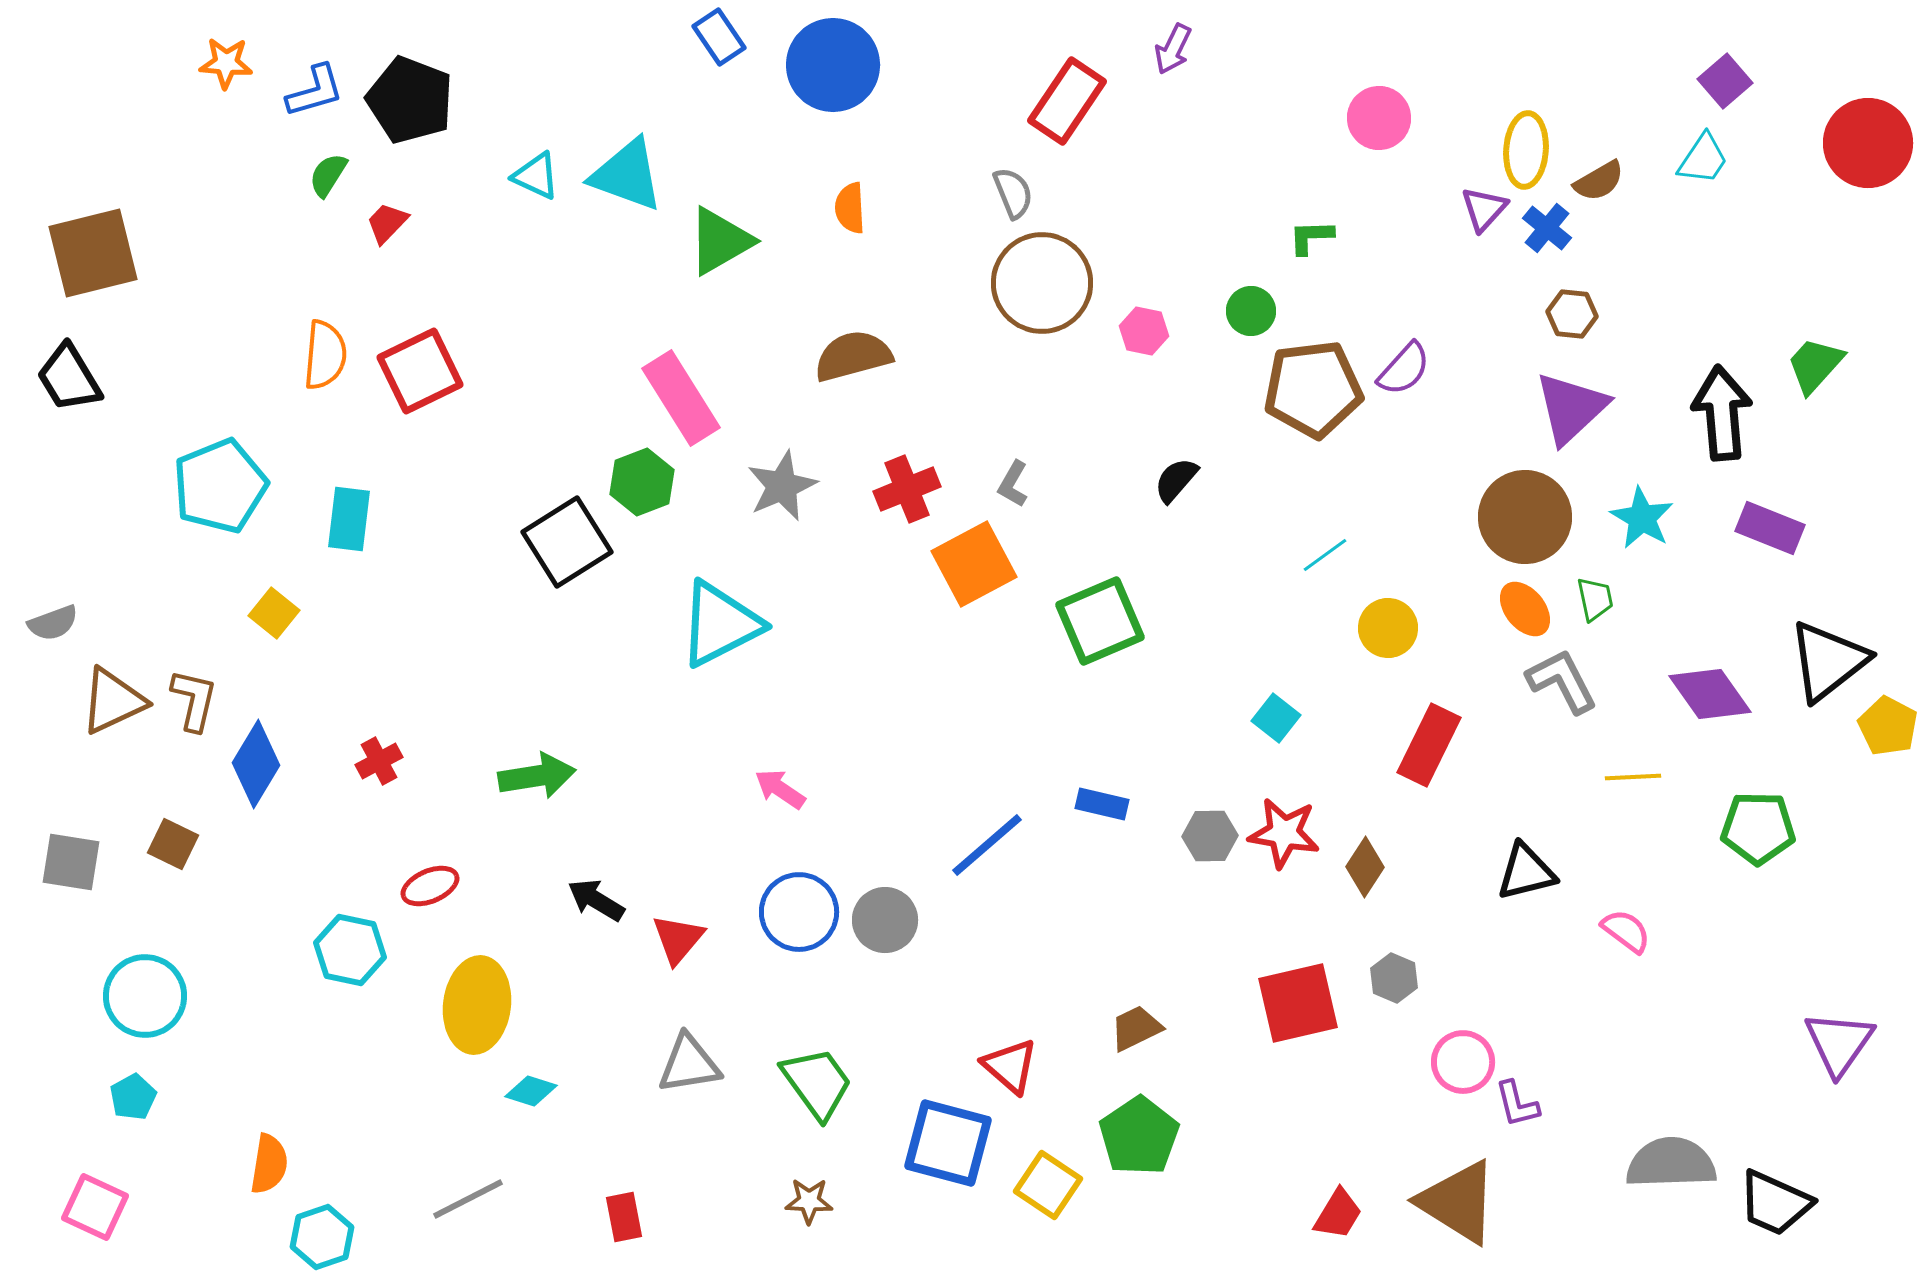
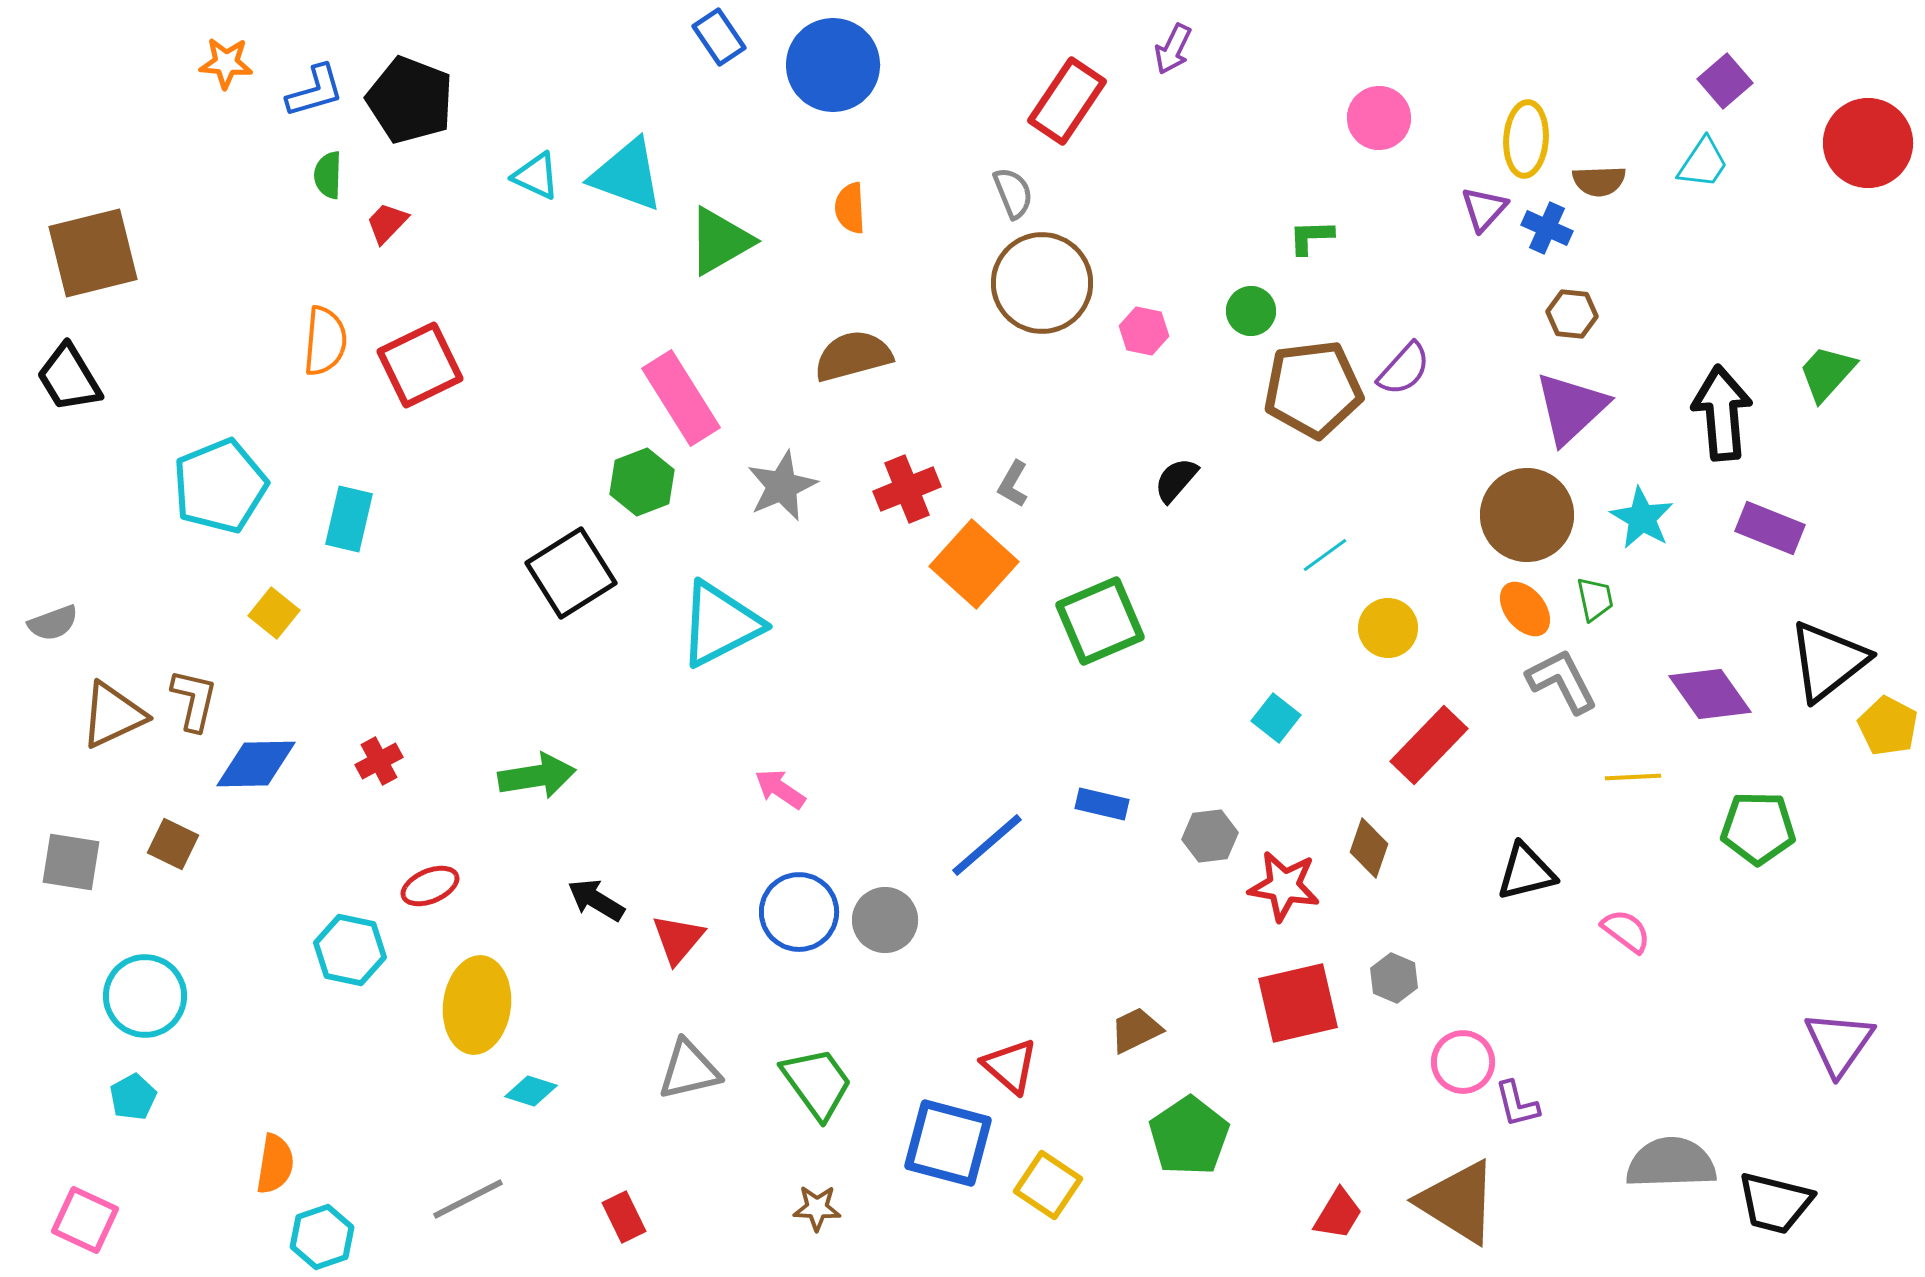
yellow ellipse at (1526, 150): moved 11 px up
cyan trapezoid at (1703, 159): moved 4 px down
green semicircle at (328, 175): rotated 30 degrees counterclockwise
brown semicircle at (1599, 181): rotated 28 degrees clockwise
blue cross at (1547, 228): rotated 15 degrees counterclockwise
orange semicircle at (325, 355): moved 14 px up
green trapezoid at (1815, 365): moved 12 px right, 8 px down
red square at (420, 371): moved 6 px up
brown circle at (1525, 517): moved 2 px right, 2 px up
cyan rectangle at (349, 519): rotated 6 degrees clockwise
black square at (567, 542): moved 4 px right, 31 px down
orange square at (974, 564): rotated 20 degrees counterclockwise
brown triangle at (113, 701): moved 14 px down
red rectangle at (1429, 745): rotated 18 degrees clockwise
blue diamond at (256, 764): rotated 58 degrees clockwise
red star at (1284, 833): moved 53 px down
gray hexagon at (1210, 836): rotated 6 degrees counterclockwise
brown diamond at (1365, 867): moved 4 px right, 19 px up; rotated 14 degrees counterclockwise
brown trapezoid at (1136, 1028): moved 2 px down
gray triangle at (689, 1064): moved 6 px down; rotated 4 degrees counterclockwise
green pentagon at (1139, 1136): moved 50 px right
orange semicircle at (269, 1164): moved 6 px right
brown star at (809, 1201): moved 8 px right, 7 px down
black trapezoid at (1775, 1203): rotated 10 degrees counterclockwise
pink square at (95, 1207): moved 10 px left, 13 px down
red rectangle at (624, 1217): rotated 15 degrees counterclockwise
